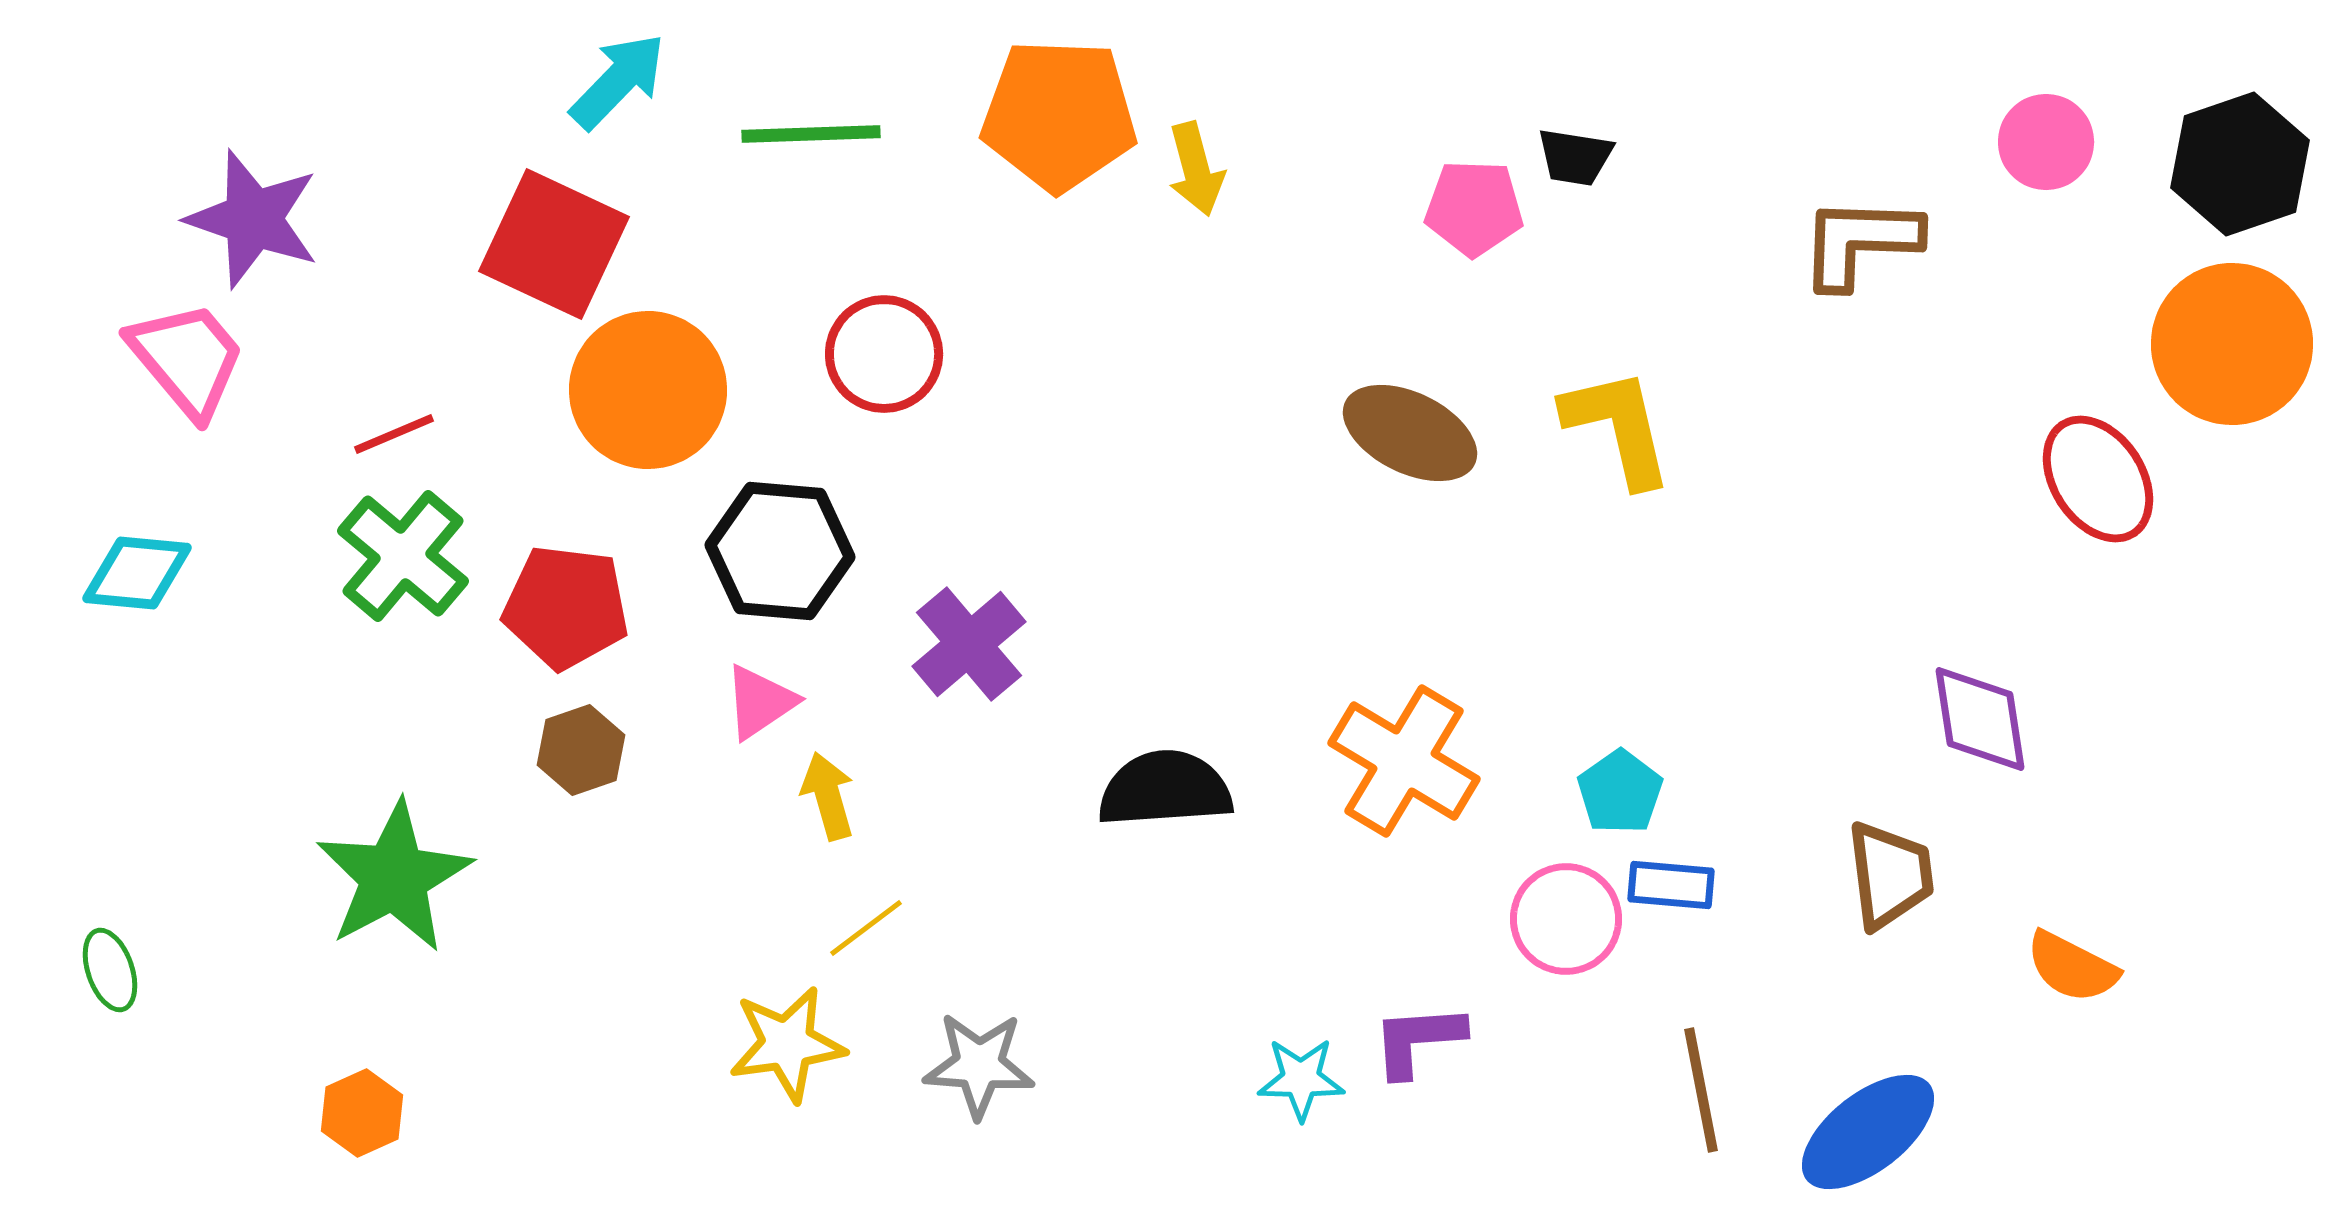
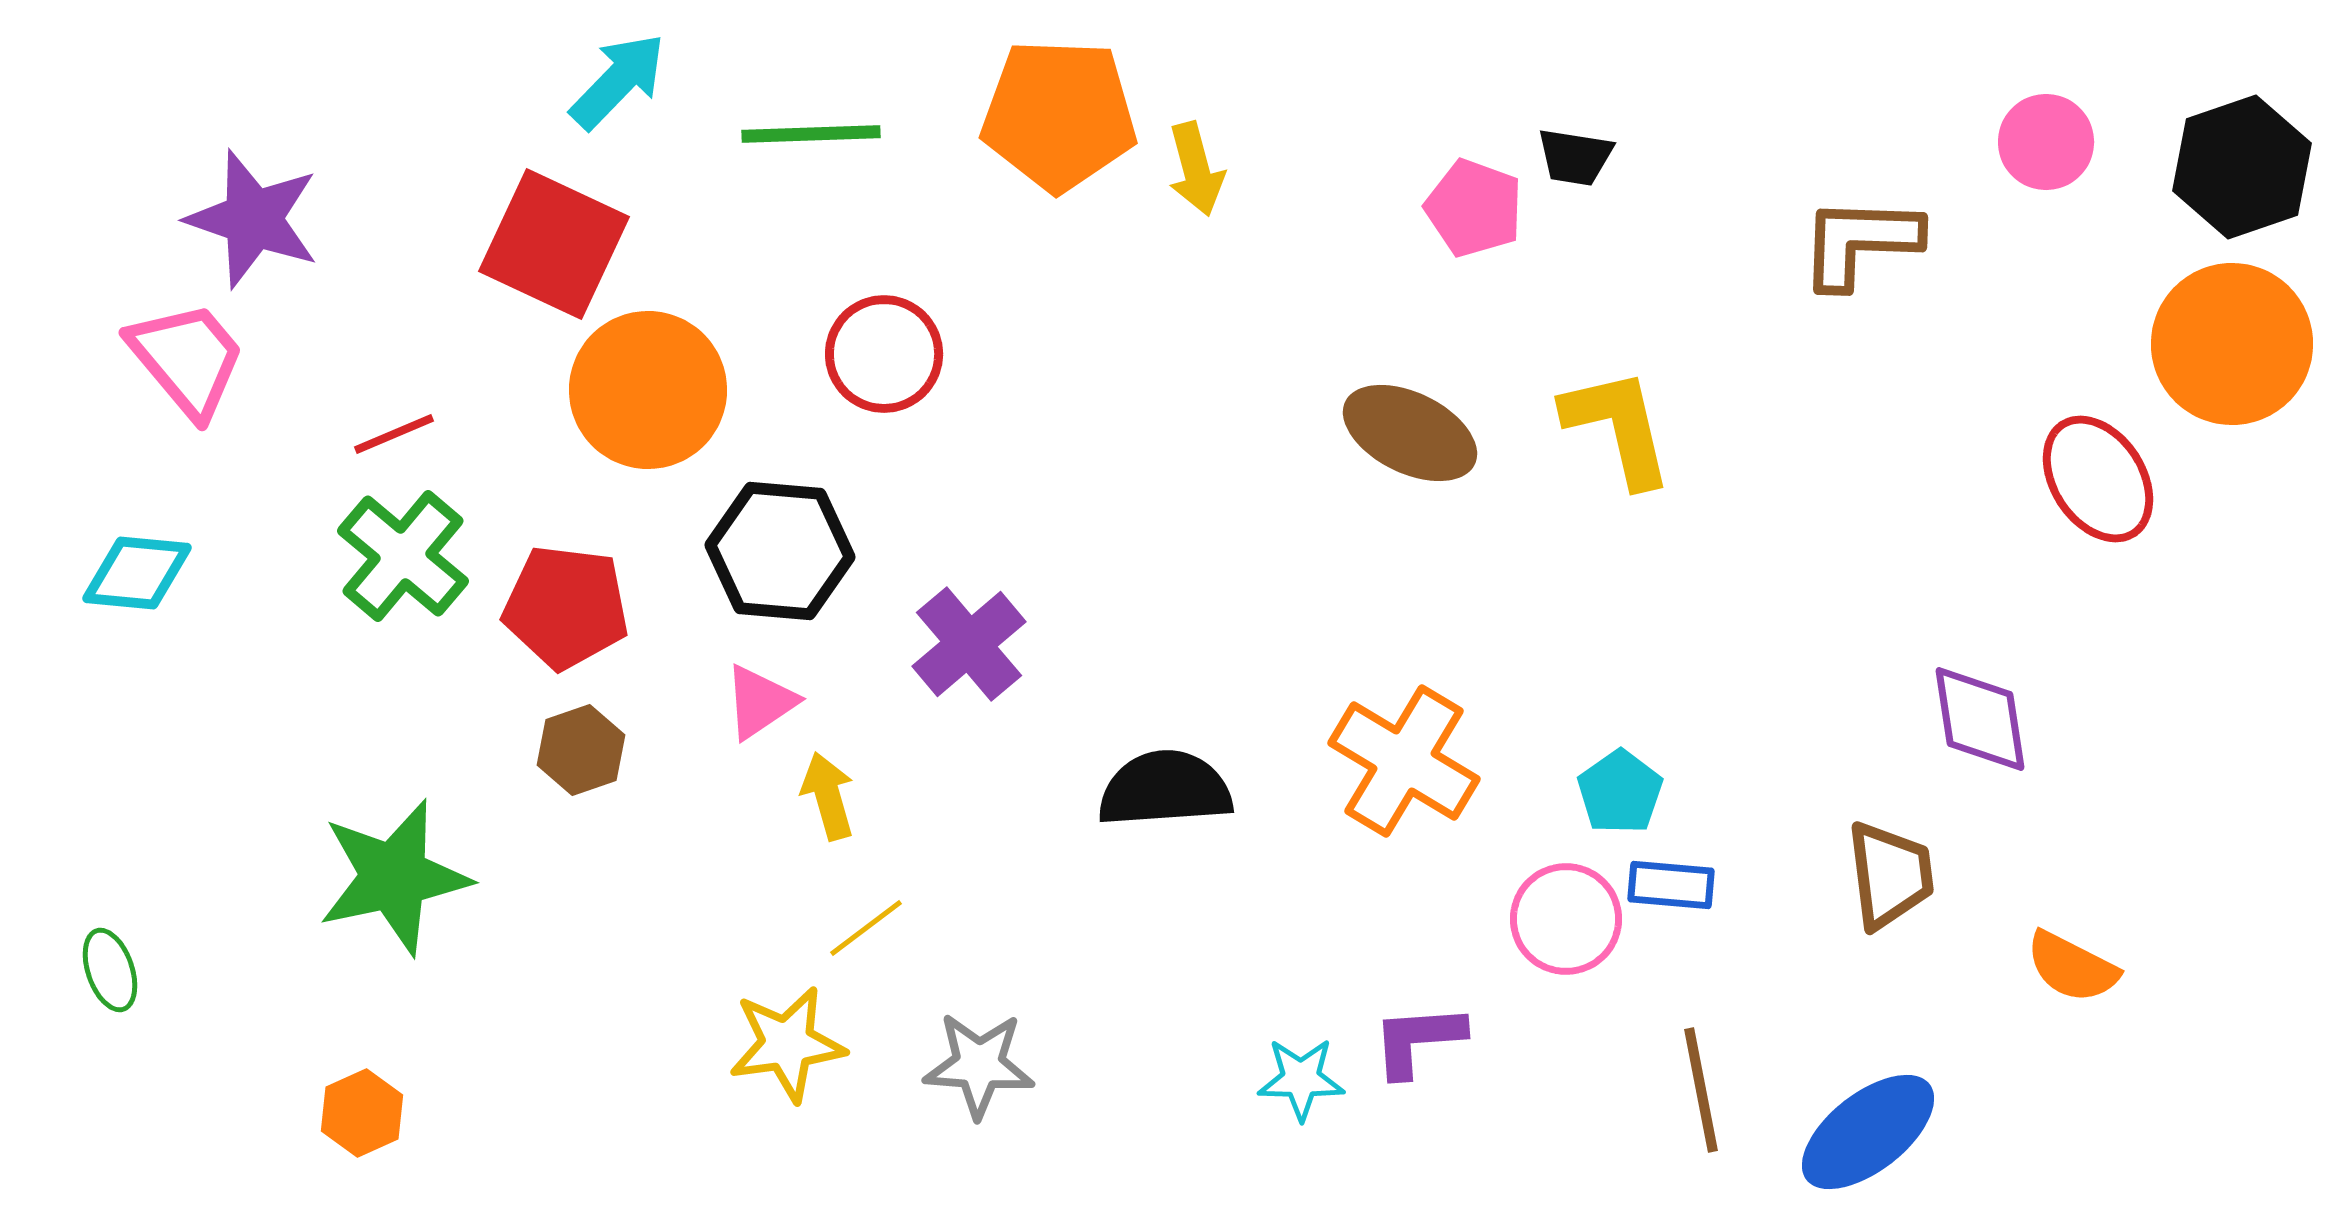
black hexagon at (2240, 164): moved 2 px right, 3 px down
pink pentagon at (1474, 208): rotated 18 degrees clockwise
green star at (394, 877): rotated 16 degrees clockwise
